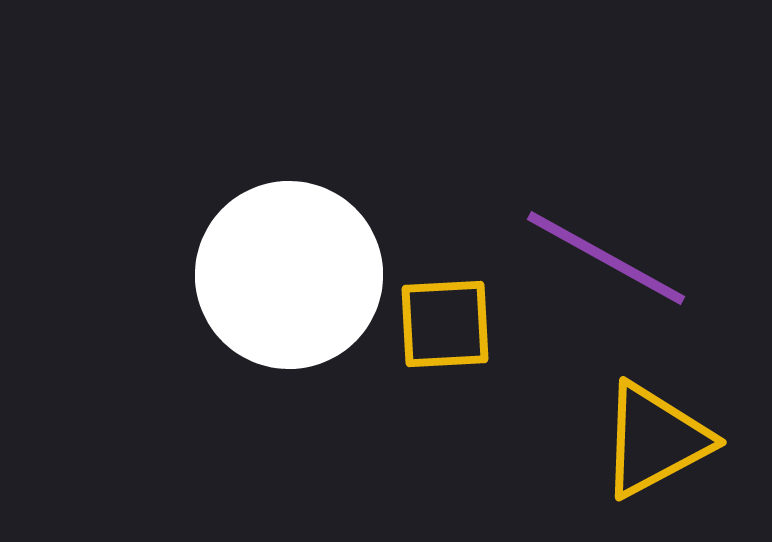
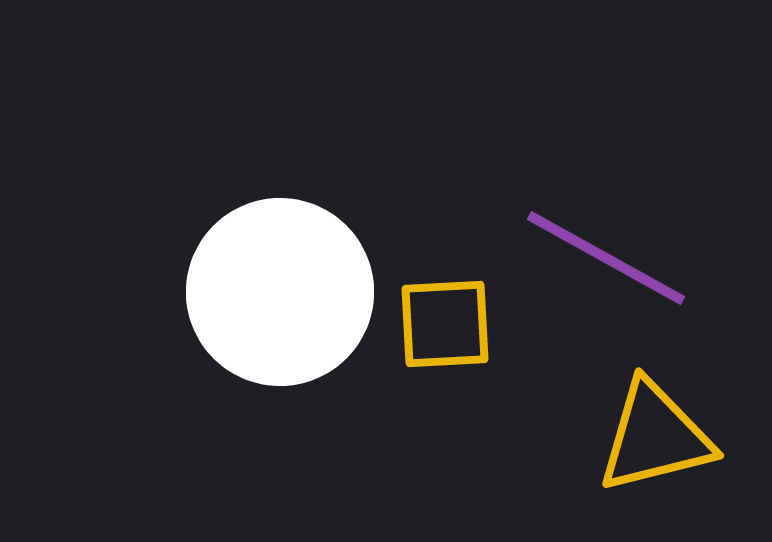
white circle: moved 9 px left, 17 px down
yellow triangle: moved 3 px up; rotated 14 degrees clockwise
